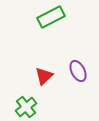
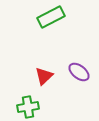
purple ellipse: moved 1 px right, 1 px down; rotated 25 degrees counterclockwise
green cross: moved 2 px right; rotated 30 degrees clockwise
